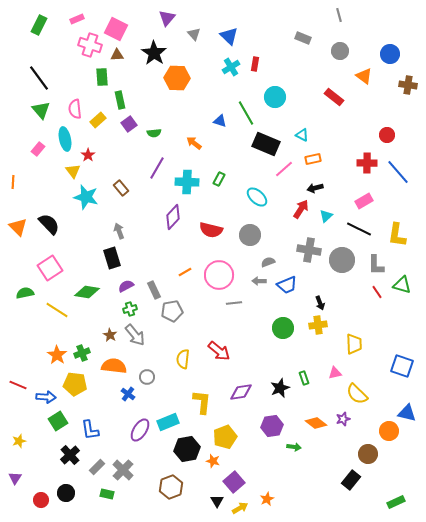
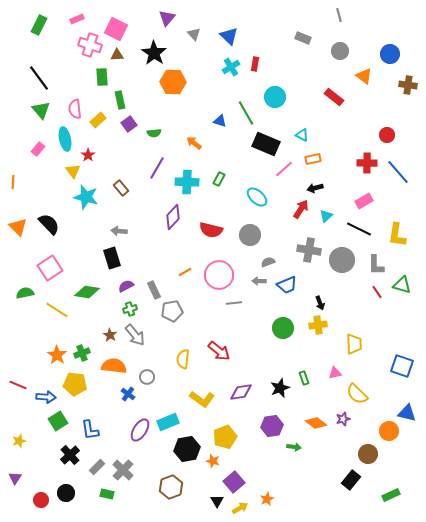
orange hexagon at (177, 78): moved 4 px left, 4 px down
gray arrow at (119, 231): rotated 63 degrees counterclockwise
yellow L-shape at (202, 402): moved 3 px up; rotated 120 degrees clockwise
green rectangle at (396, 502): moved 5 px left, 7 px up
